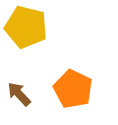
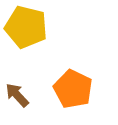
brown arrow: moved 2 px left, 1 px down
